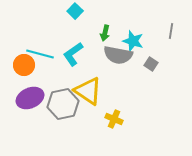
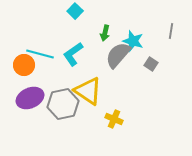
gray semicircle: rotated 120 degrees clockwise
